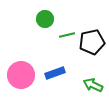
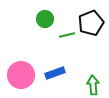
black pentagon: moved 1 px left, 19 px up; rotated 10 degrees counterclockwise
green arrow: rotated 60 degrees clockwise
